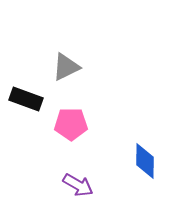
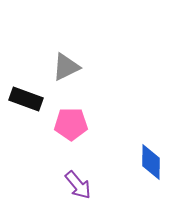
blue diamond: moved 6 px right, 1 px down
purple arrow: rotated 20 degrees clockwise
